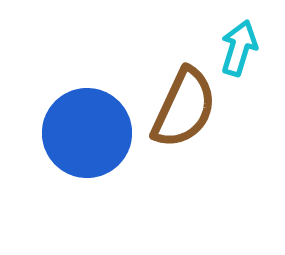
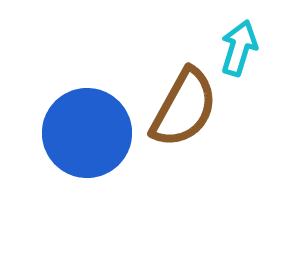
brown semicircle: rotated 4 degrees clockwise
